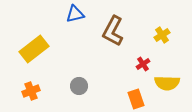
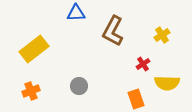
blue triangle: moved 1 px right, 1 px up; rotated 12 degrees clockwise
